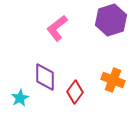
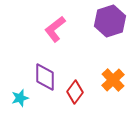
purple hexagon: moved 1 px left, 1 px down
pink L-shape: moved 2 px left, 1 px down
orange cross: rotated 25 degrees clockwise
cyan star: rotated 12 degrees clockwise
